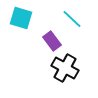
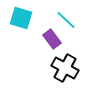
cyan line: moved 6 px left, 1 px down
purple rectangle: moved 2 px up
